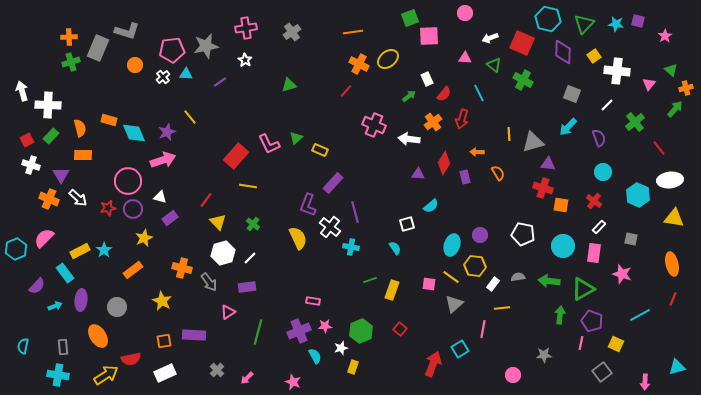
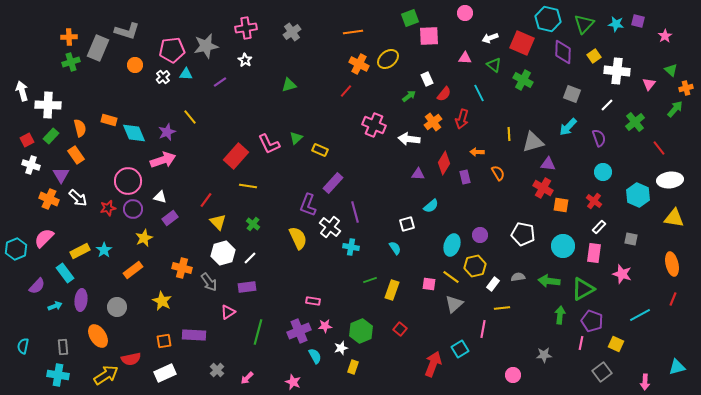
orange rectangle at (83, 155): moved 7 px left; rotated 54 degrees clockwise
red cross at (543, 188): rotated 12 degrees clockwise
yellow hexagon at (475, 266): rotated 20 degrees counterclockwise
